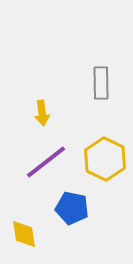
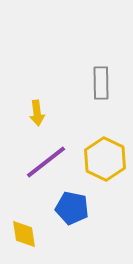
yellow arrow: moved 5 px left
